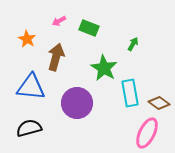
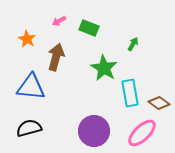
purple circle: moved 17 px right, 28 px down
pink ellipse: moved 5 px left; rotated 20 degrees clockwise
